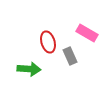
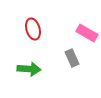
red ellipse: moved 15 px left, 13 px up
gray rectangle: moved 2 px right, 2 px down
